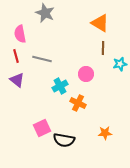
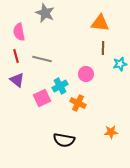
orange triangle: rotated 24 degrees counterclockwise
pink semicircle: moved 1 px left, 2 px up
pink square: moved 30 px up
orange star: moved 6 px right, 1 px up
